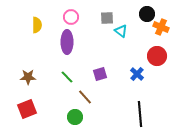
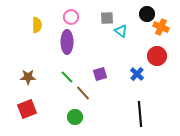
brown line: moved 2 px left, 4 px up
